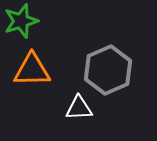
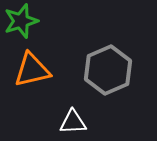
orange triangle: rotated 12 degrees counterclockwise
white triangle: moved 6 px left, 14 px down
